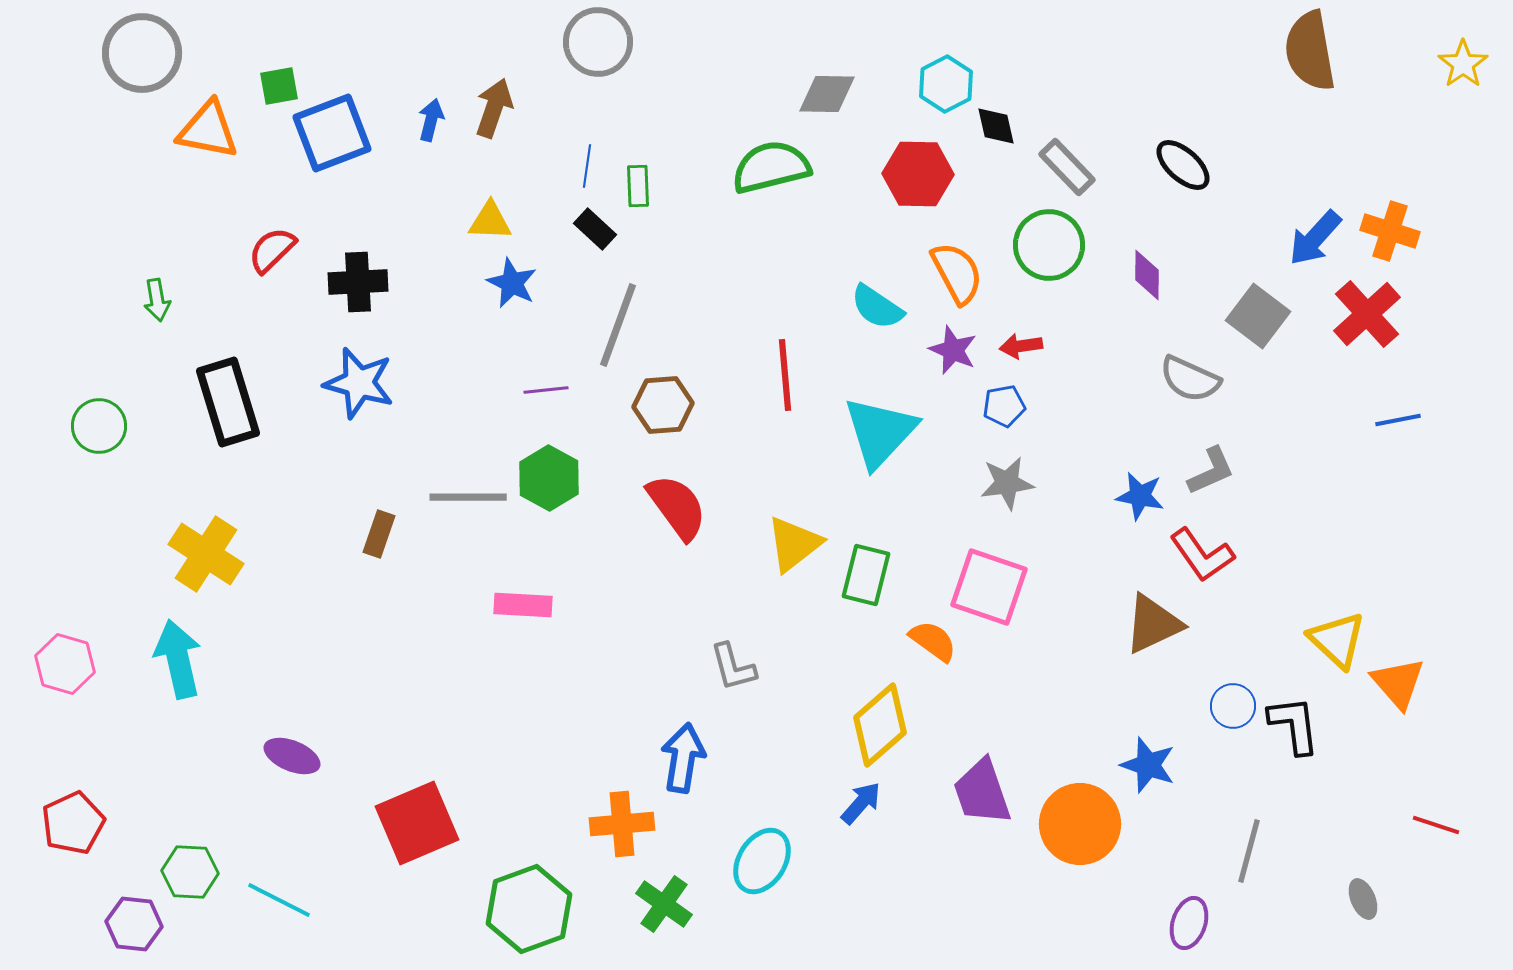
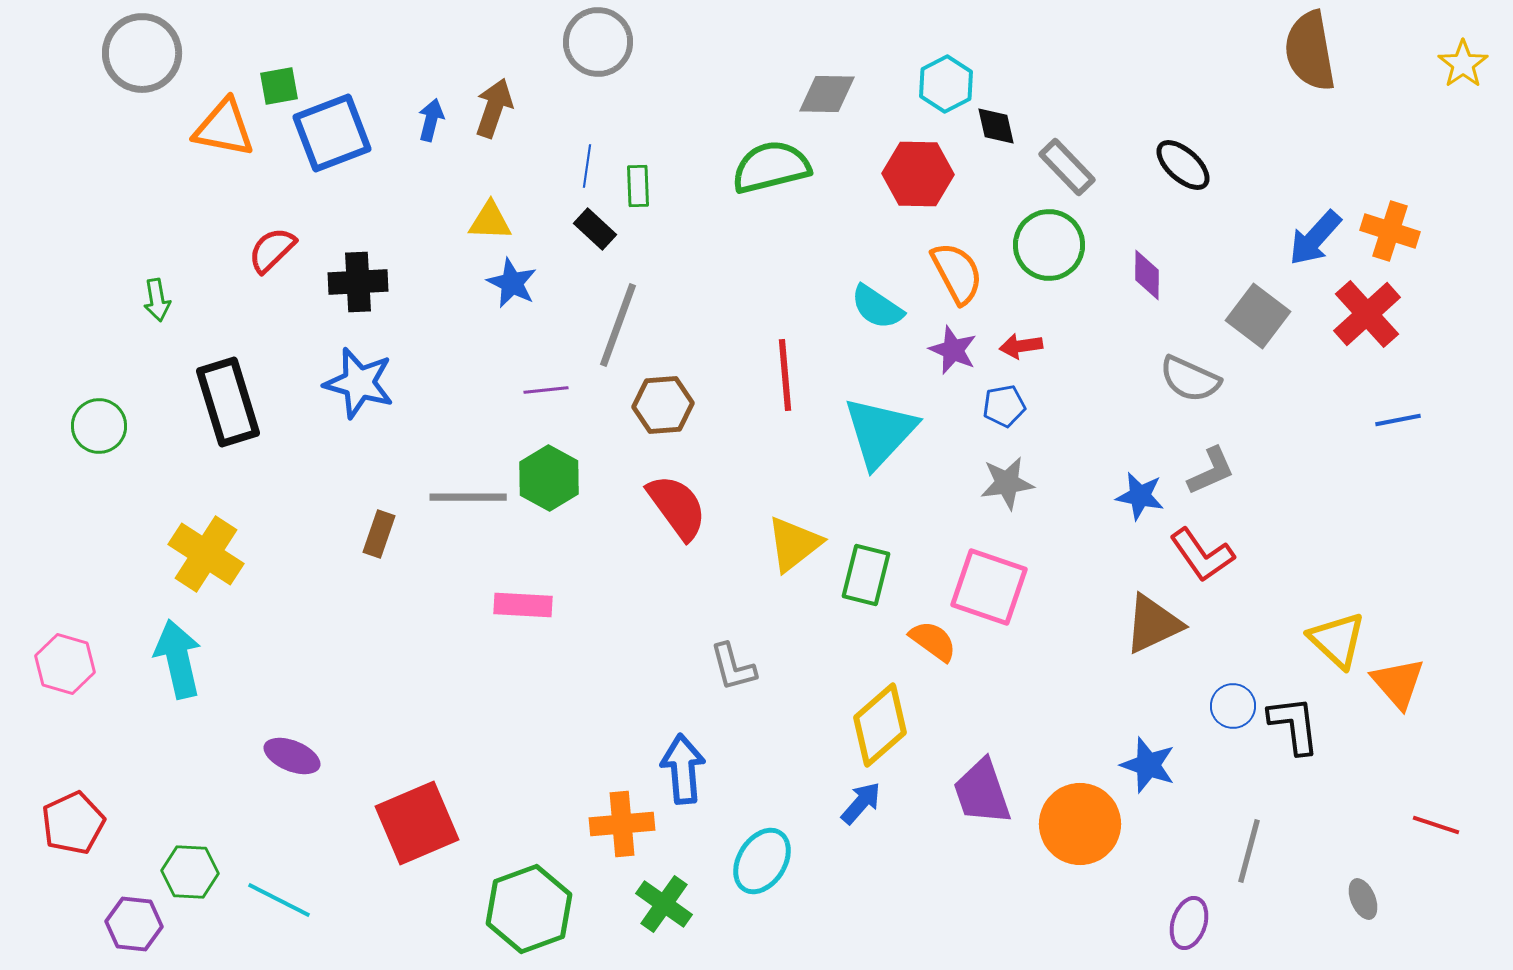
orange triangle at (208, 130): moved 16 px right, 2 px up
blue arrow at (683, 758): moved 11 px down; rotated 14 degrees counterclockwise
